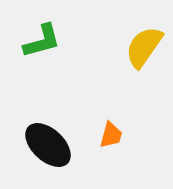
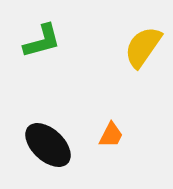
yellow semicircle: moved 1 px left
orange trapezoid: rotated 12 degrees clockwise
